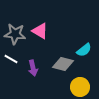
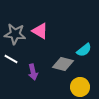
purple arrow: moved 4 px down
